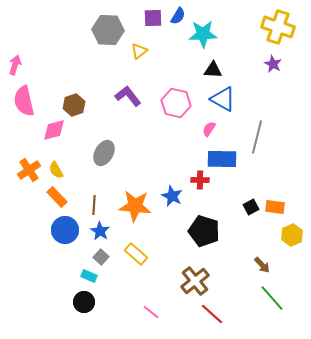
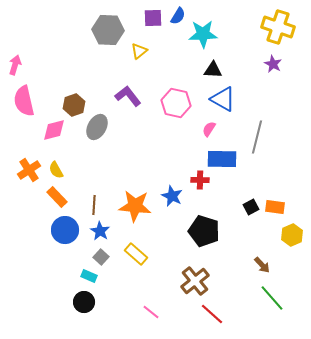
gray ellipse at (104, 153): moved 7 px left, 26 px up
